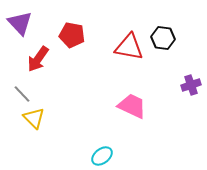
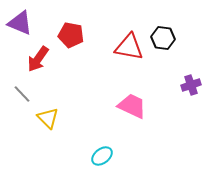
purple triangle: rotated 24 degrees counterclockwise
red pentagon: moved 1 px left
yellow triangle: moved 14 px right
